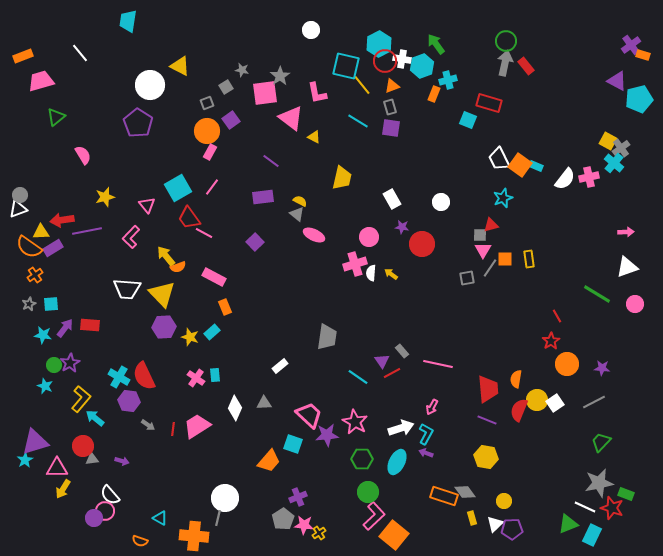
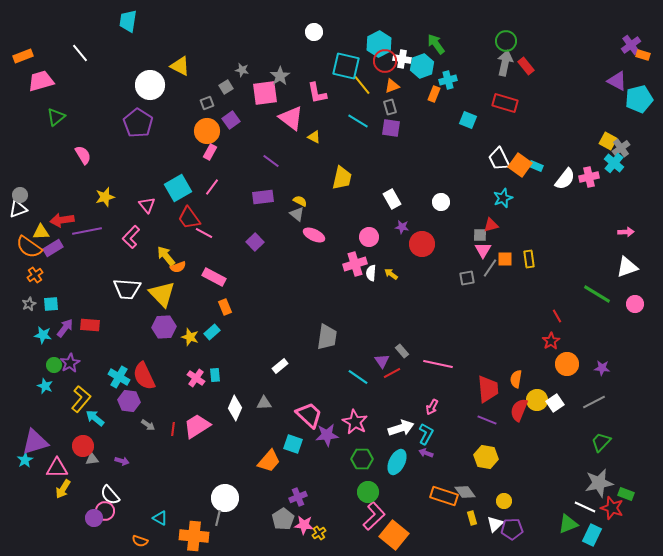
white circle at (311, 30): moved 3 px right, 2 px down
red rectangle at (489, 103): moved 16 px right
